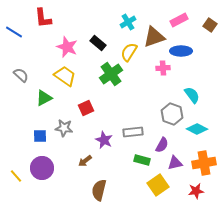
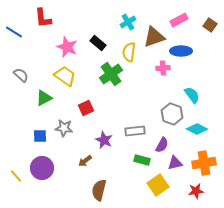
yellow semicircle: rotated 24 degrees counterclockwise
gray rectangle: moved 2 px right, 1 px up
